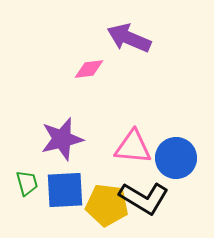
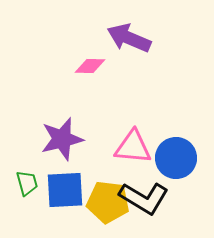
pink diamond: moved 1 px right, 3 px up; rotated 8 degrees clockwise
yellow pentagon: moved 1 px right, 3 px up
